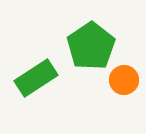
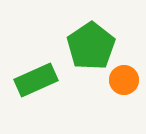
green rectangle: moved 2 px down; rotated 9 degrees clockwise
